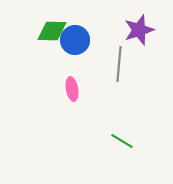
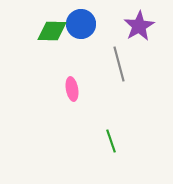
purple star: moved 4 px up; rotated 12 degrees counterclockwise
blue circle: moved 6 px right, 16 px up
gray line: rotated 20 degrees counterclockwise
green line: moved 11 px left; rotated 40 degrees clockwise
